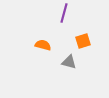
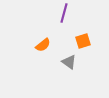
orange semicircle: rotated 126 degrees clockwise
gray triangle: rotated 21 degrees clockwise
